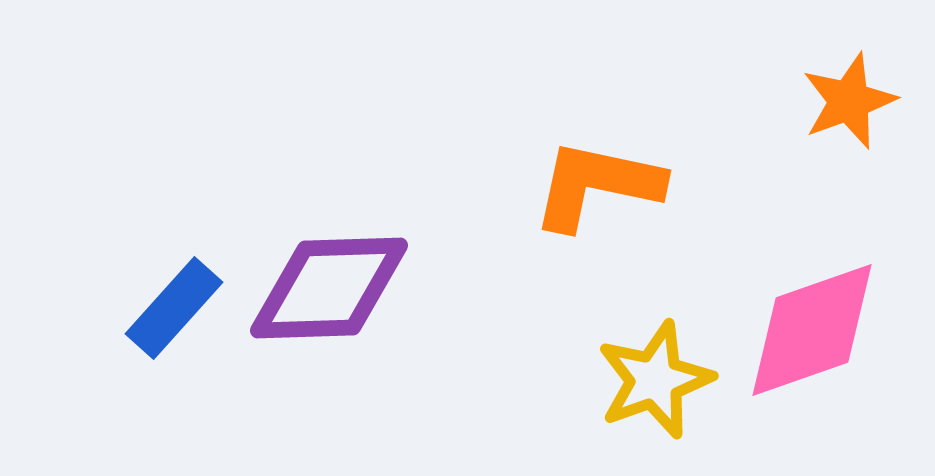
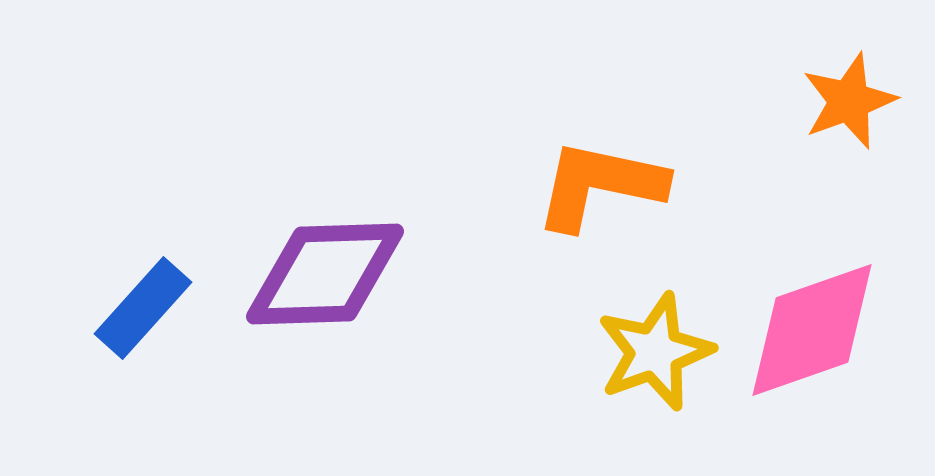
orange L-shape: moved 3 px right
purple diamond: moved 4 px left, 14 px up
blue rectangle: moved 31 px left
yellow star: moved 28 px up
